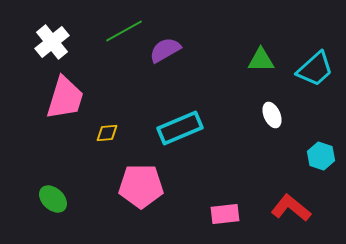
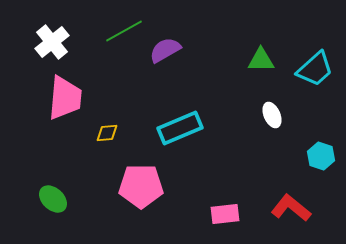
pink trapezoid: rotated 12 degrees counterclockwise
